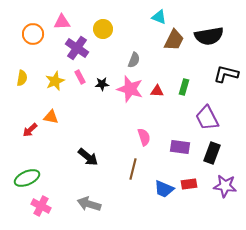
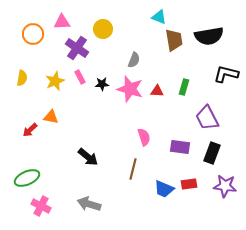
brown trapezoid: rotated 35 degrees counterclockwise
